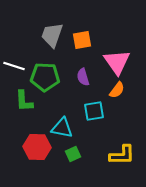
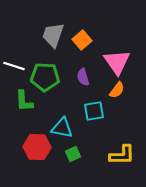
gray trapezoid: moved 1 px right
orange square: rotated 30 degrees counterclockwise
